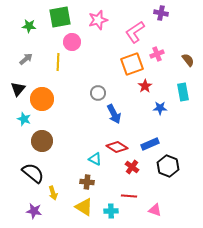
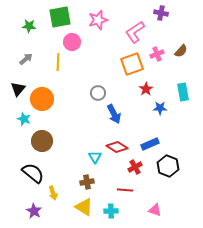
brown semicircle: moved 7 px left, 9 px up; rotated 80 degrees clockwise
red star: moved 1 px right, 3 px down
cyan triangle: moved 2 px up; rotated 32 degrees clockwise
red cross: moved 3 px right; rotated 24 degrees clockwise
brown cross: rotated 16 degrees counterclockwise
red line: moved 4 px left, 6 px up
purple star: rotated 21 degrees clockwise
